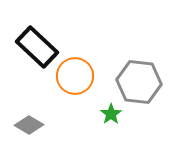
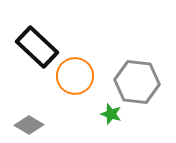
gray hexagon: moved 2 px left
green star: rotated 20 degrees counterclockwise
